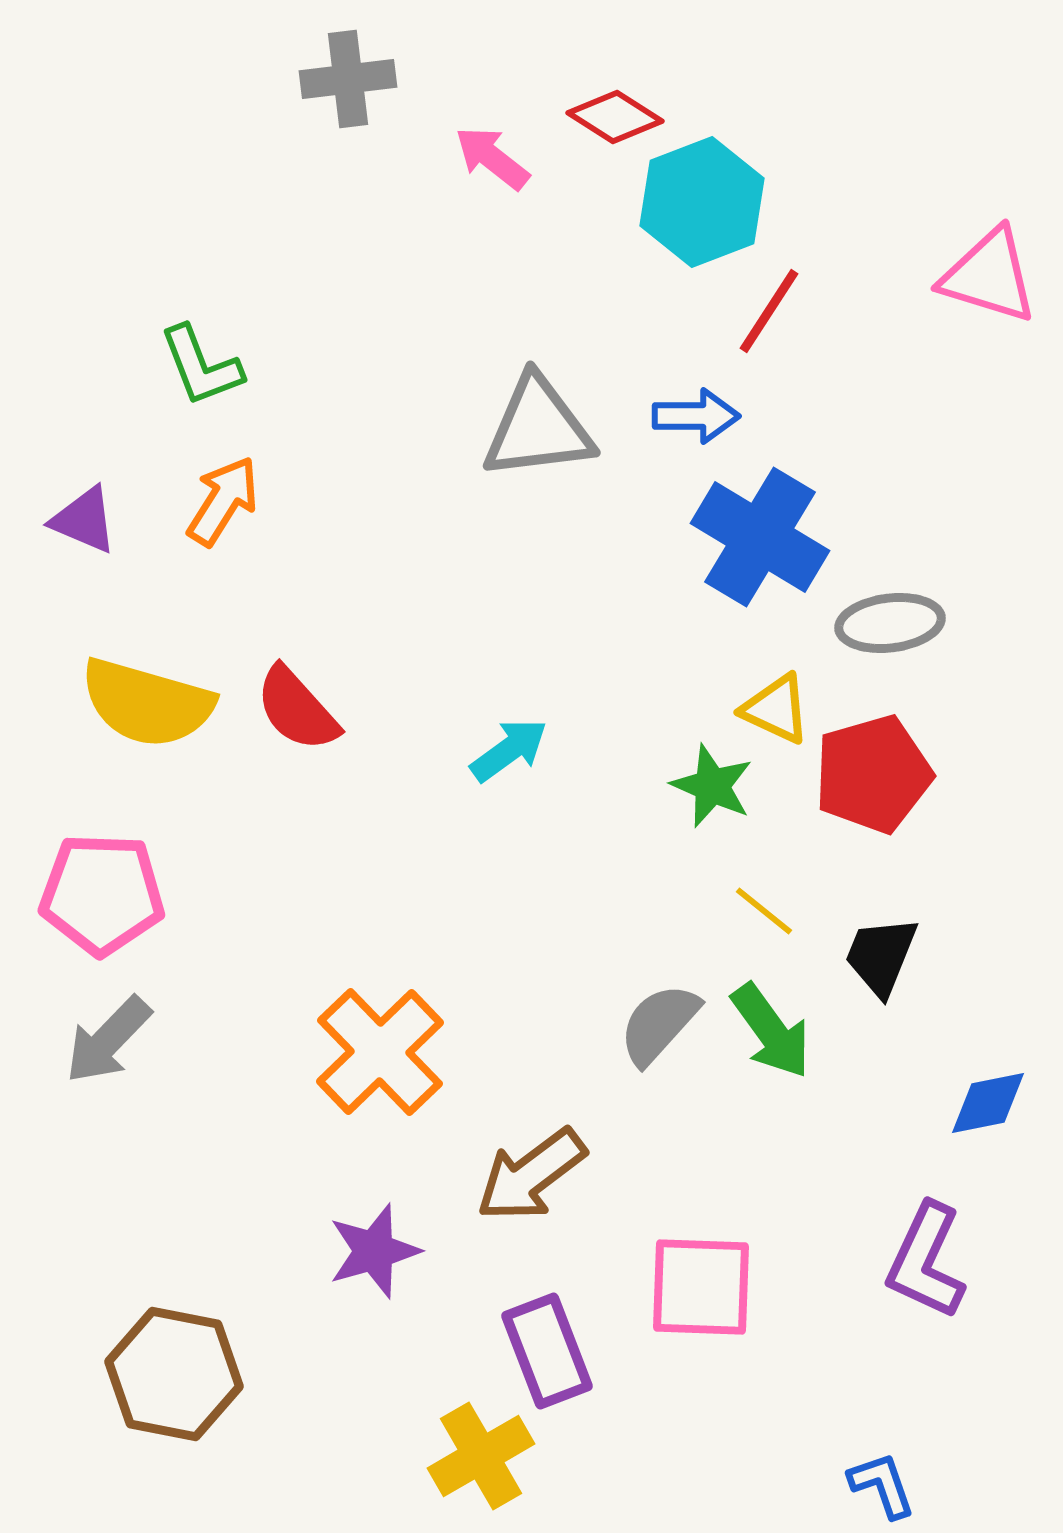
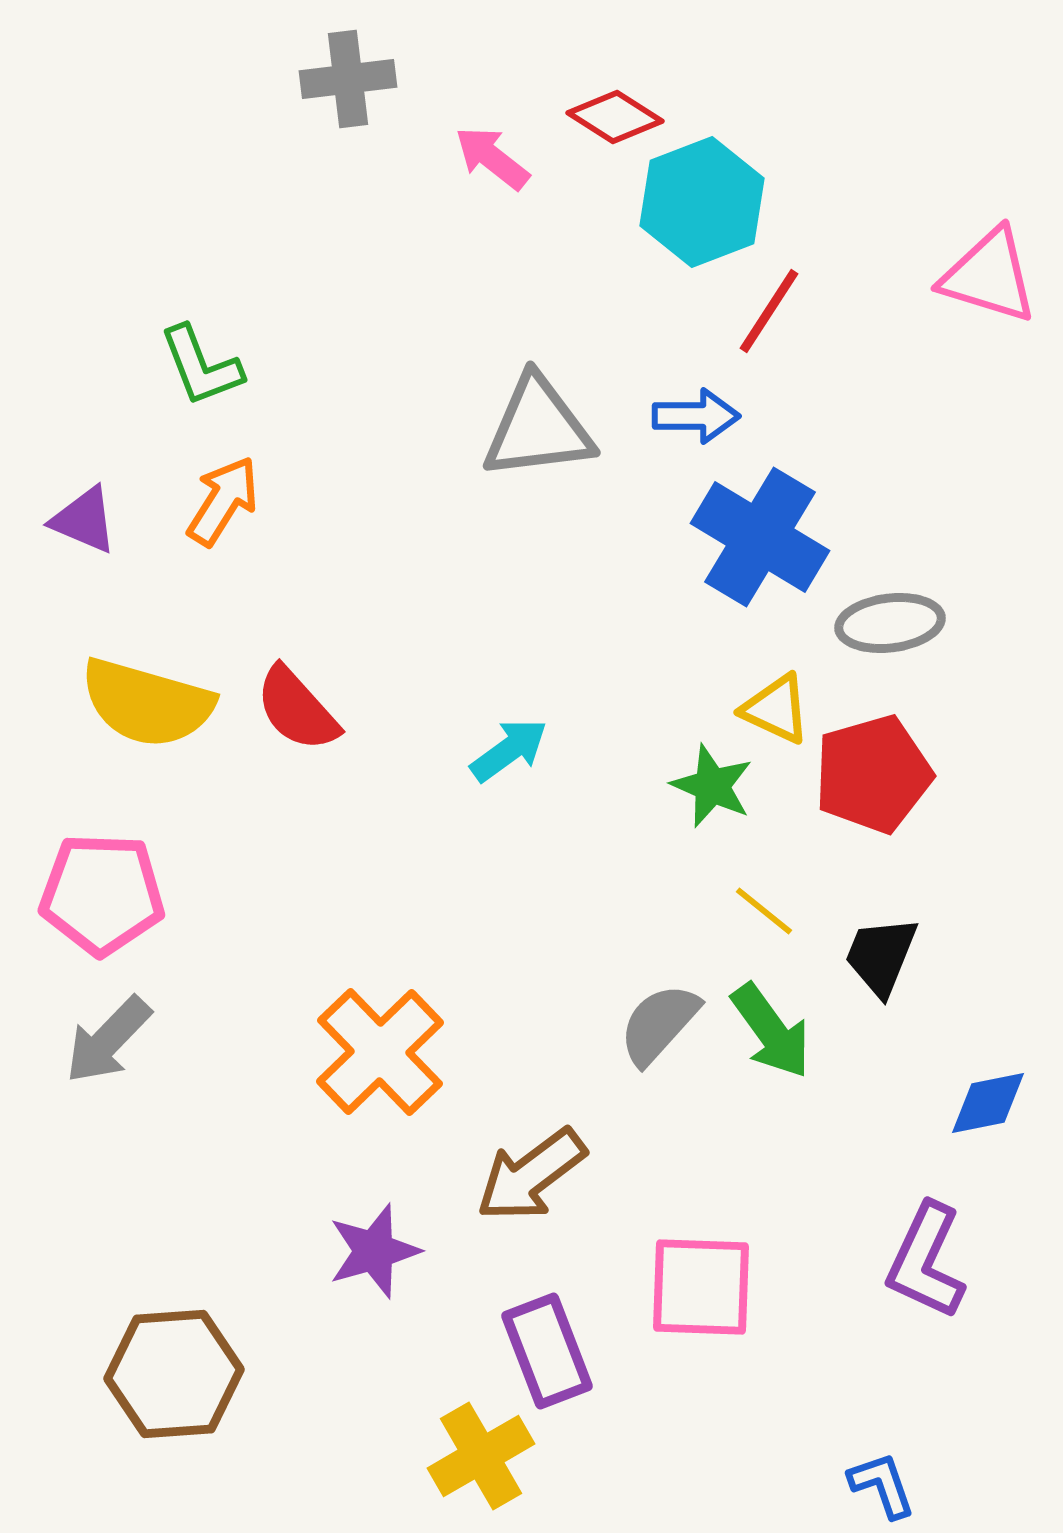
brown hexagon: rotated 15 degrees counterclockwise
